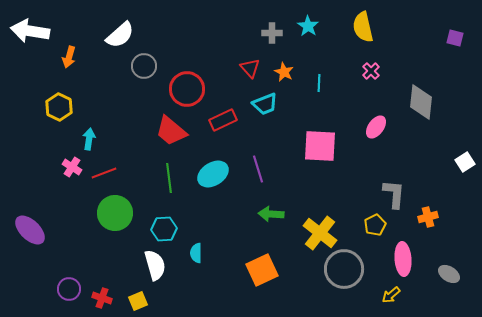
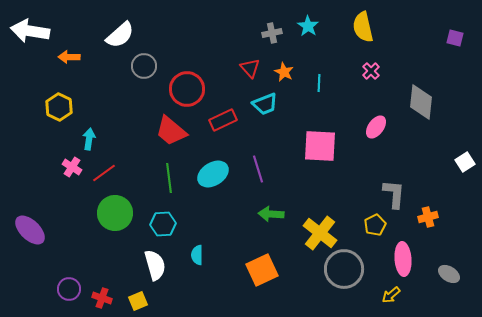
gray cross at (272, 33): rotated 12 degrees counterclockwise
orange arrow at (69, 57): rotated 75 degrees clockwise
red line at (104, 173): rotated 15 degrees counterclockwise
cyan hexagon at (164, 229): moved 1 px left, 5 px up
cyan semicircle at (196, 253): moved 1 px right, 2 px down
